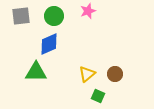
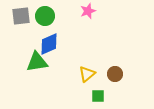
green circle: moved 9 px left
green triangle: moved 1 px right, 10 px up; rotated 10 degrees counterclockwise
green square: rotated 24 degrees counterclockwise
